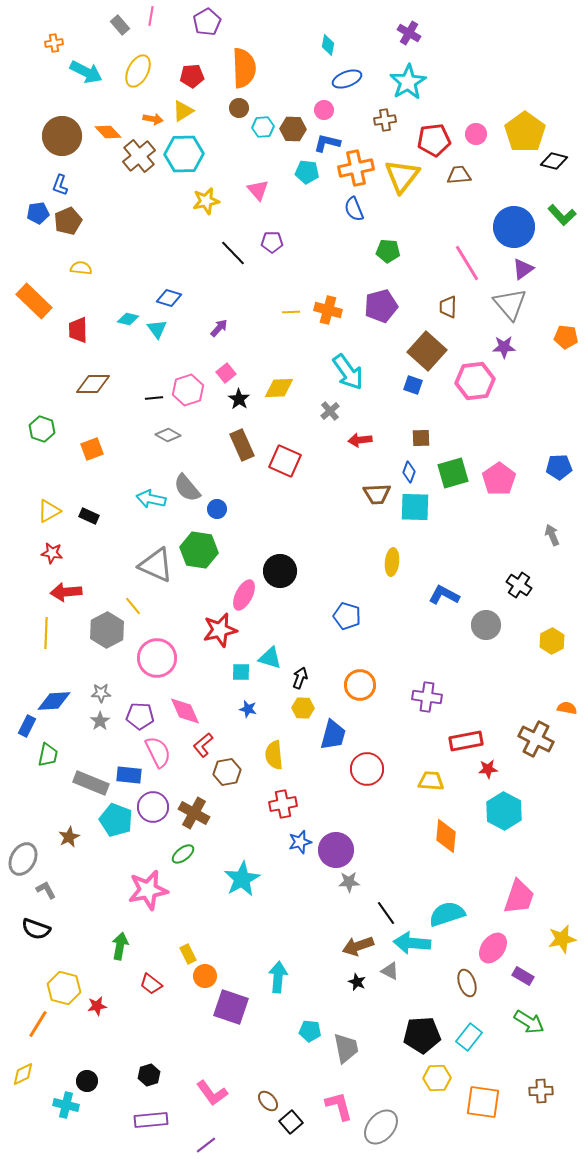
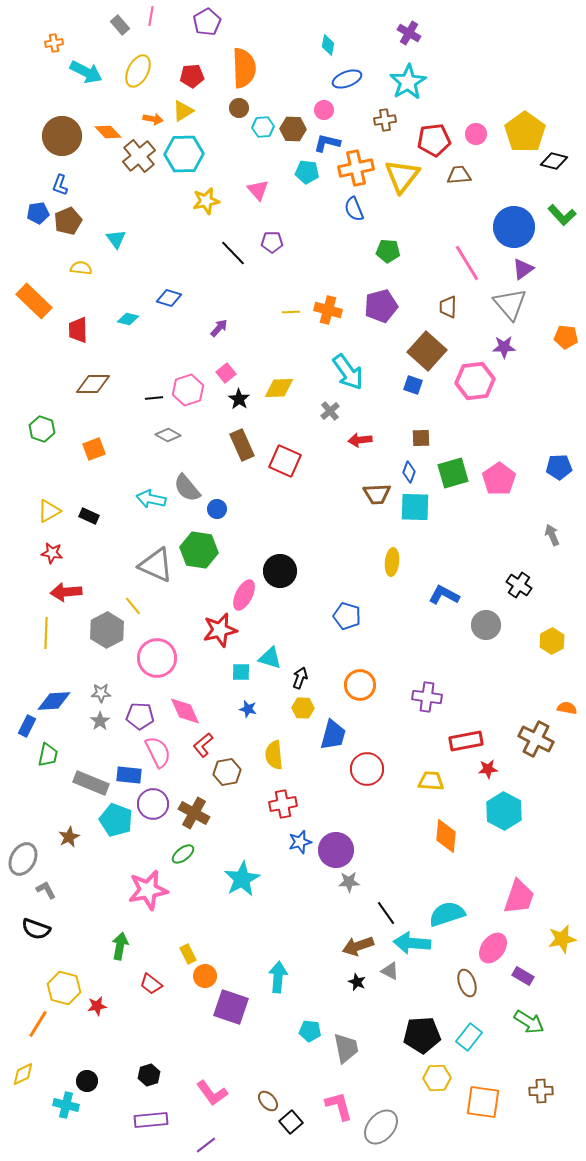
cyan triangle at (157, 329): moved 41 px left, 90 px up
orange square at (92, 449): moved 2 px right
purple circle at (153, 807): moved 3 px up
